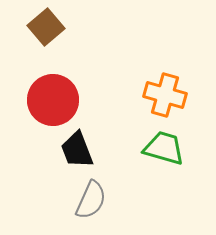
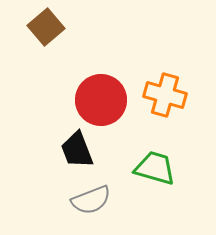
red circle: moved 48 px right
green trapezoid: moved 9 px left, 20 px down
gray semicircle: rotated 45 degrees clockwise
